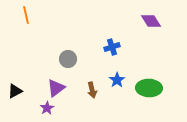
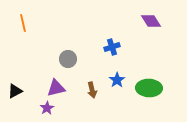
orange line: moved 3 px left, 8 px down
purple triangle: rotated 24 degrees clockwise
